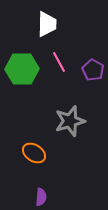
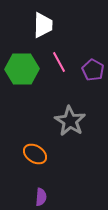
white trapezoid: moved 4 px left, 1 px down
gray star: rotated 24 degrees counterclockwise
orange ellipse: moved 1 px right, 1 px down
